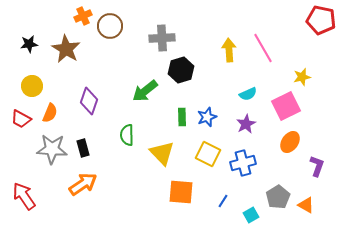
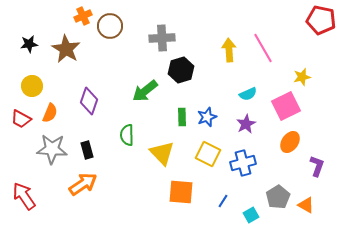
black rectangle: moved 4 px right, 2 px down
